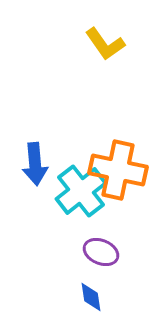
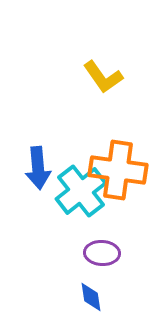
yellow L-shape: moved 2 px left, 33 px down
blue arrow: moved 3 px right, 4 px down
orange cross: rotated 4 degrees counterclockwise
purple ellipse: moved 1 px right, 1 px down; rotated 20 degrees counterclockwise
